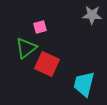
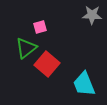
red square: rotated 15 degrees clockwise
cyan trapezoid: rotated 36 degrees counterclockwise
